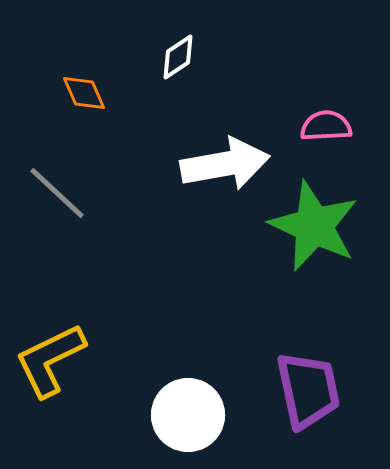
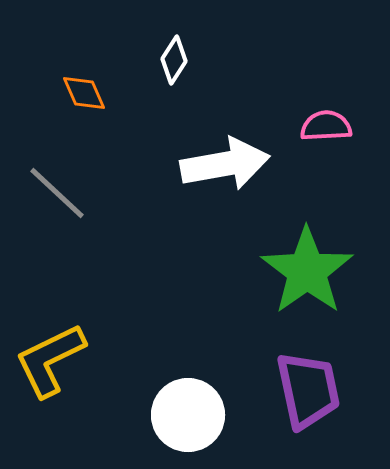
white diamond: moved 4 px left, 3 px down; rotated 24 degrees counterclockwise
green star: moved 7 px left, 45 px down; rotated 12 degrees clockwise
